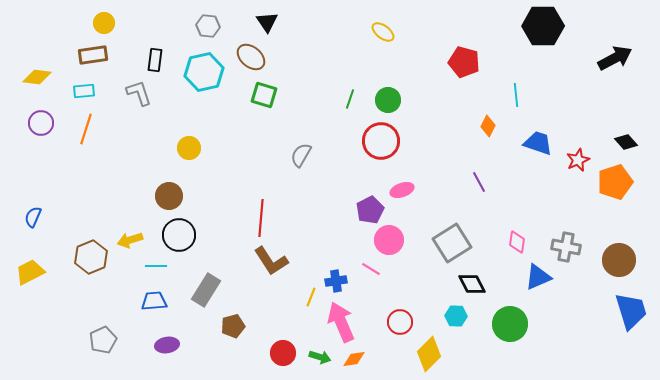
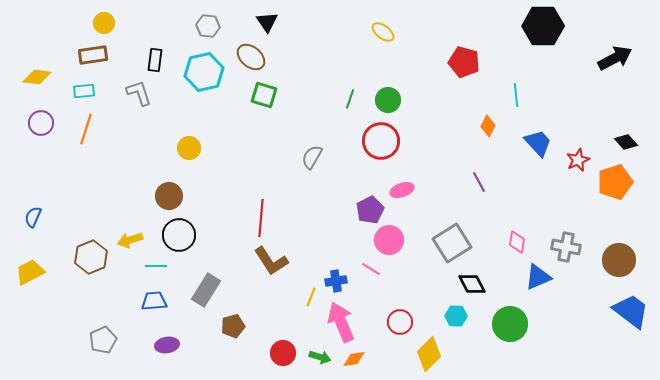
blue trapezoid at (538, 143): rotated 28 degrees clockwise
gray semicircle at (301, 155): moved 11 px right, 2 px down
blue trapezoid at (631, 311): rotated 36 degrees counterclockwise
